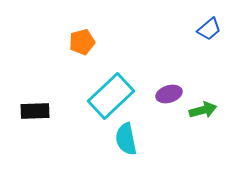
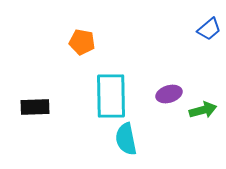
orange pentagon: rotated 25 degrees clockwise
cyan rectangle: rotated 48 degrees counterclockwise
black rectangle: moved 4 px up
